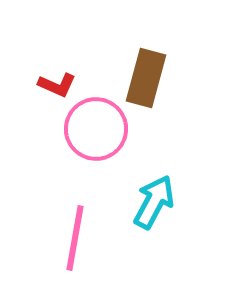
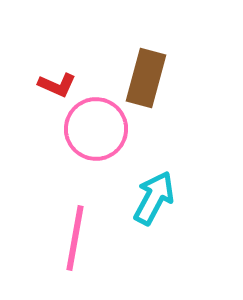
cyan arrow: moved 4 px up
